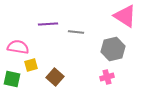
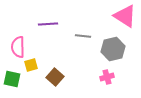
gray line: moved 7 px right, 4 px down
pink semicircle: rotated 100 degrees counterclockwise
